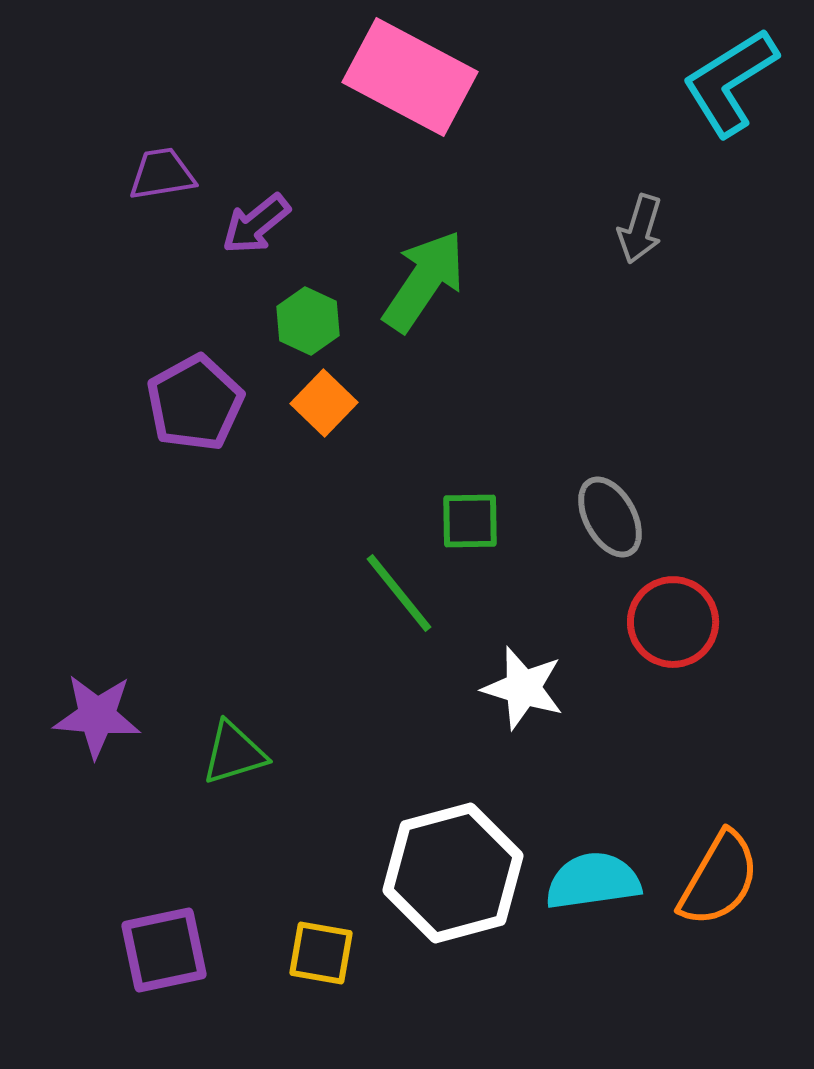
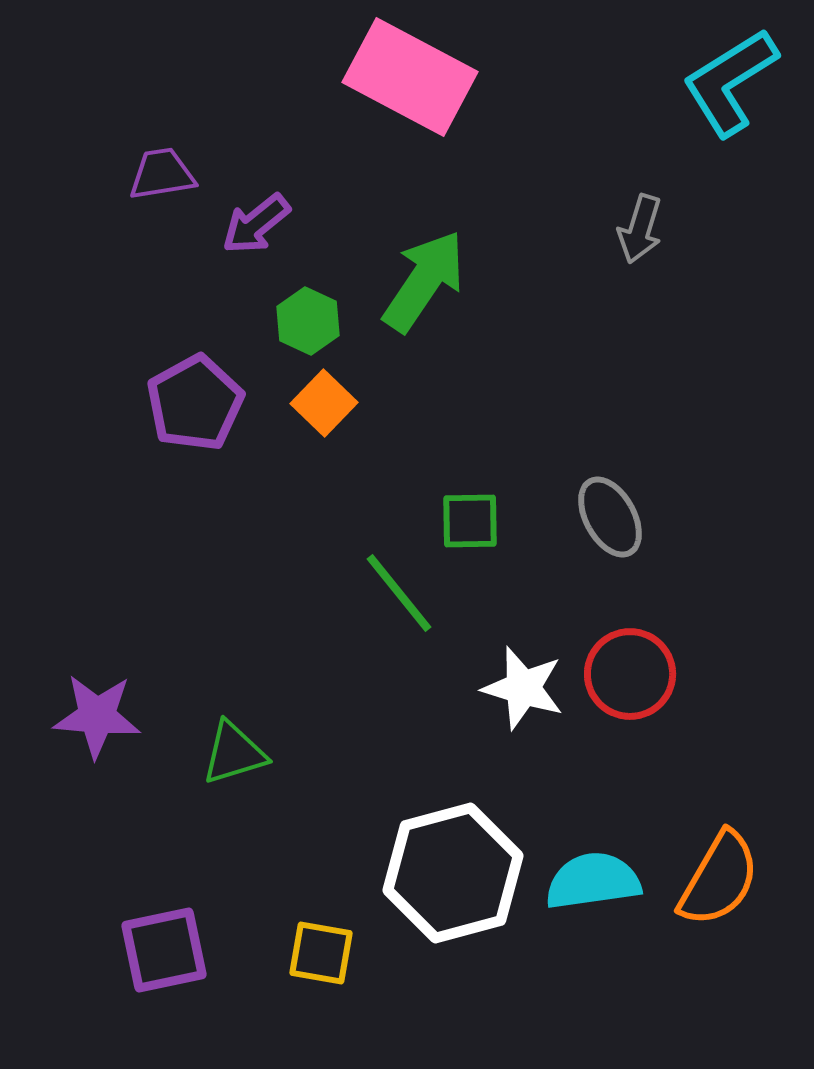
red circle: moved 43 px left, 52 px down
